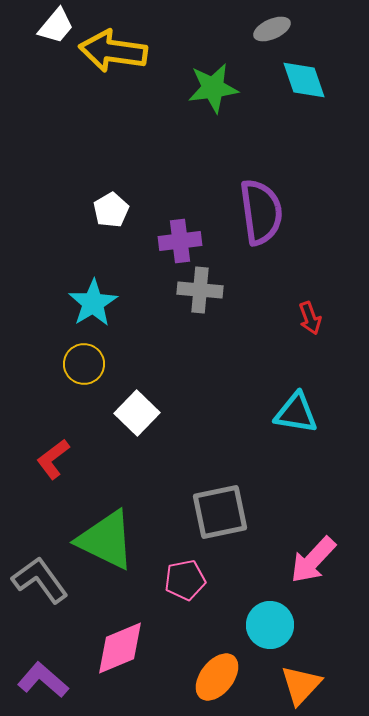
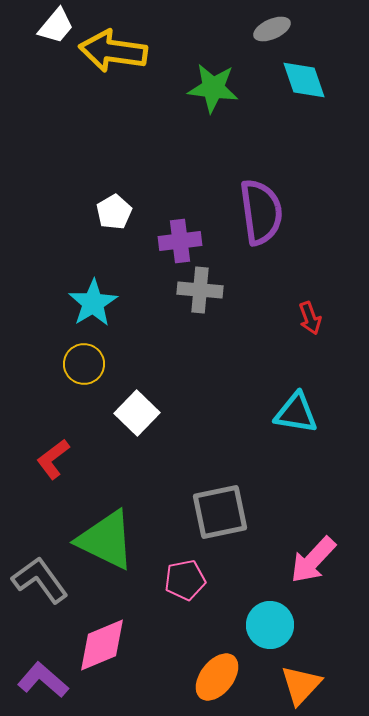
green star: rotated 15 degrees clockwise
white pentagon: moved 3 px right, 2 px down
pink diamond: moved 18 px left, 3 px up
